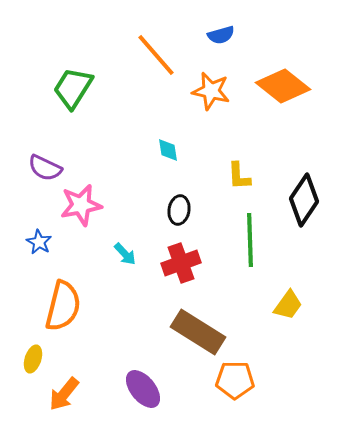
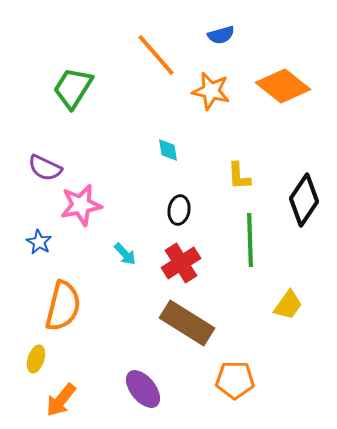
red cross: rotated 12 degrees counterclockwise
brown rectangle: moved 11 px left, 9 px up
yellow ellipse: moved 3 px right
orange arrow: moved 3 px left, 6 px down
